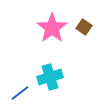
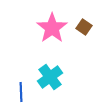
cyan cross: rotated 20 degrees counterclockwise
blue line: moved 1 px right, 1 px up; rotated 54 degrees counterclockwise
